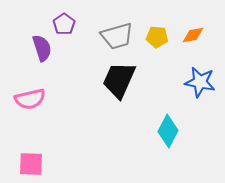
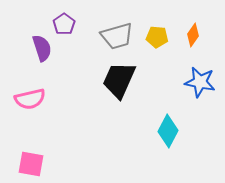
orange diamond: rotated 45 degrees counterclockwise
pink square: rotated 8 degrees clockwise
